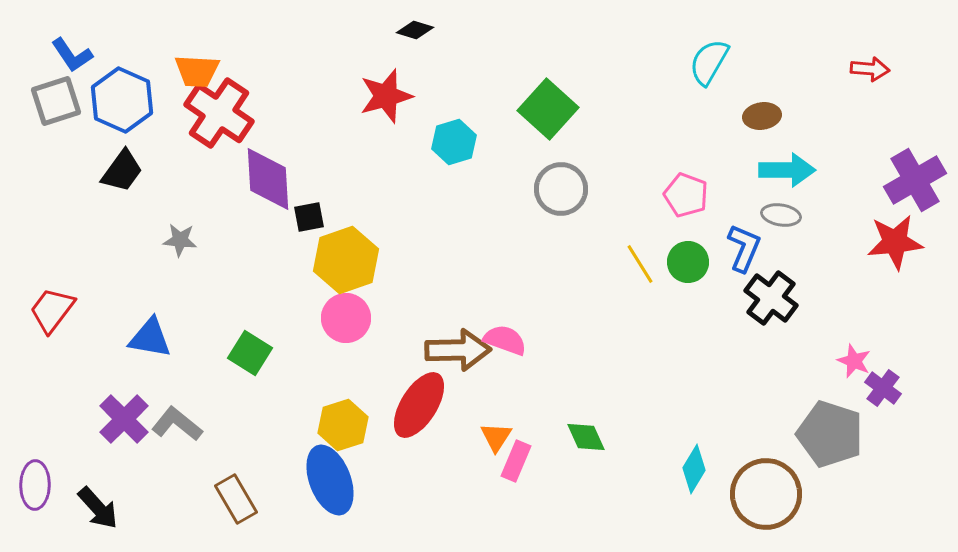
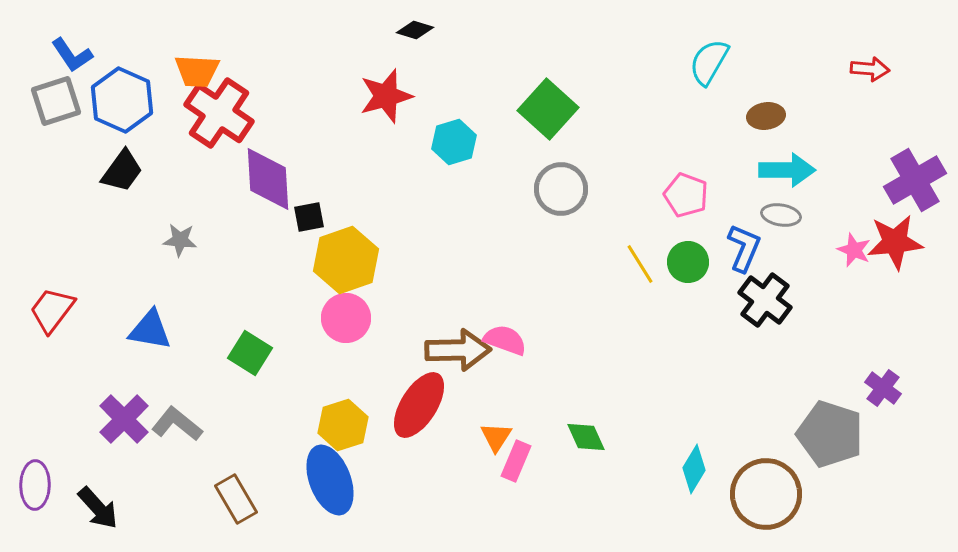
brown ellipse at (762, 116): moved 4 px right
black cross at (771, 298): moved 6 px left, 2 px down
blue triangle at (150, 338): moved 8 px up
pink star at (854, 361): moved 111 px up
